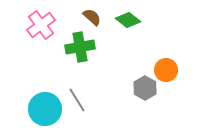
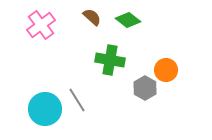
green cross: moved 30 px right, 13 px down; rotated 20 degrees clockwise
